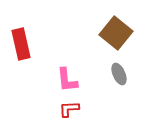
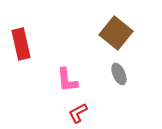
red L-shape: moved 9 px right, 4 px down; rotated 25 degrees counterclockwise
